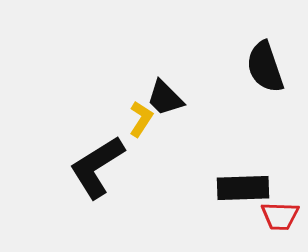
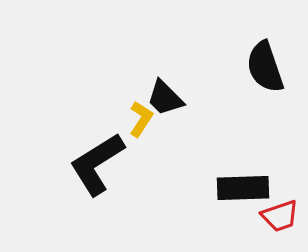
black L-shape: moved 3 px up
red trapezoid: rotated 21 degrees counterclockwise
